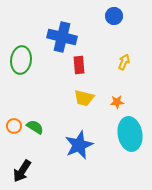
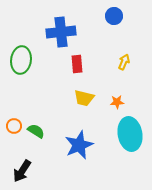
blue cross: moved 1 px left, 5 px up; rotated 20 degrees counterclockwise
red rectangle: moved 2 px left, 1 px up
green semicircle: moved 1 px right, 4 px down
